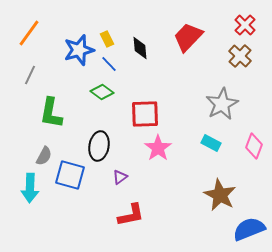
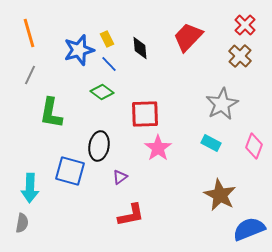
orange line: rotated 52 degrees counterclockwise
gray semicircle: moved 22 px left, 67 px down; rotated 18 degrees counterclockwise
blue square: moved 4 px up
